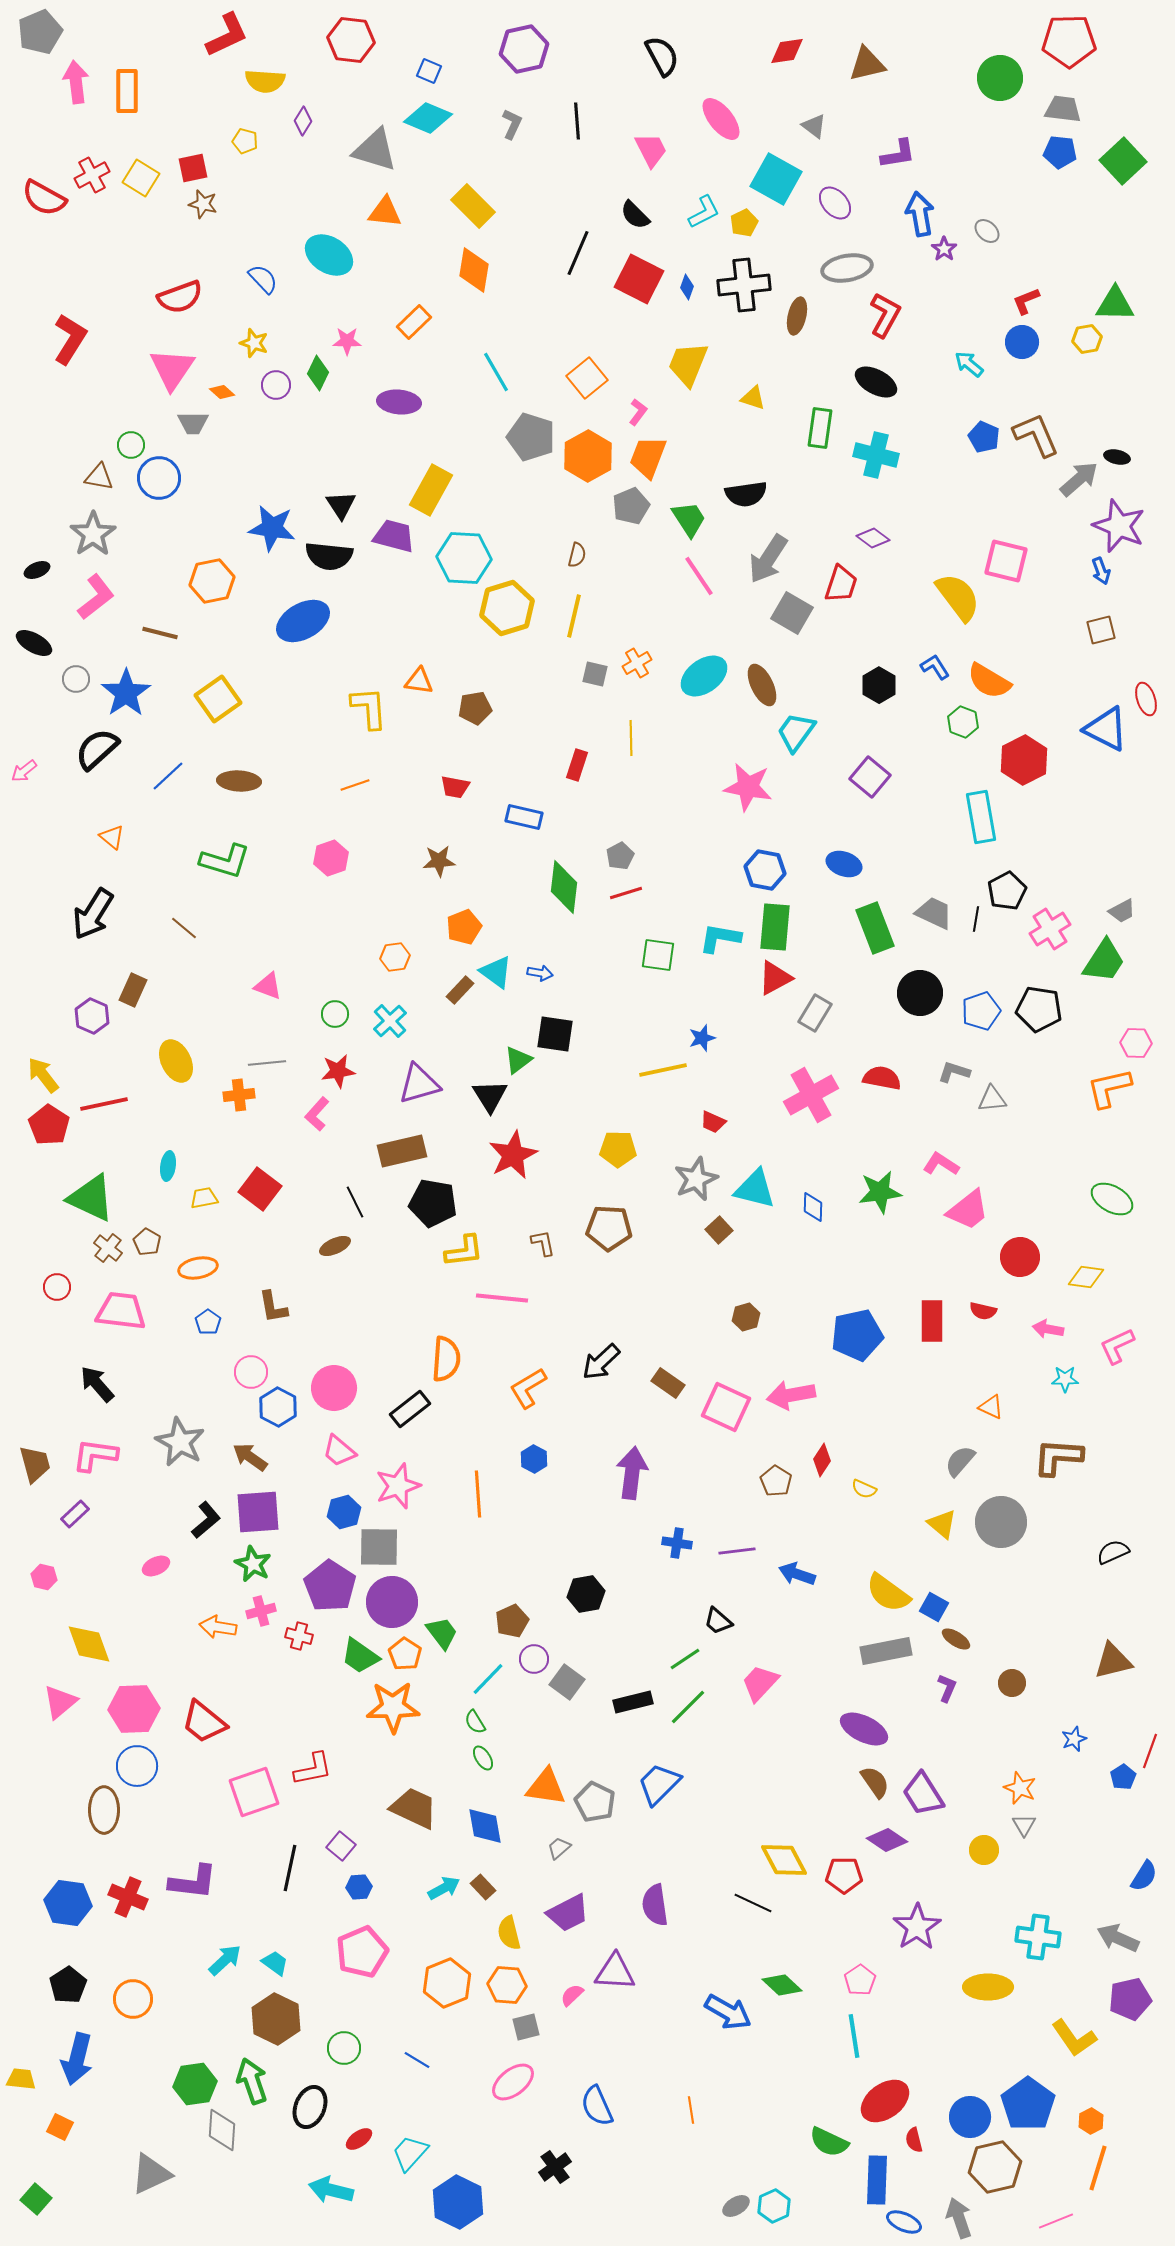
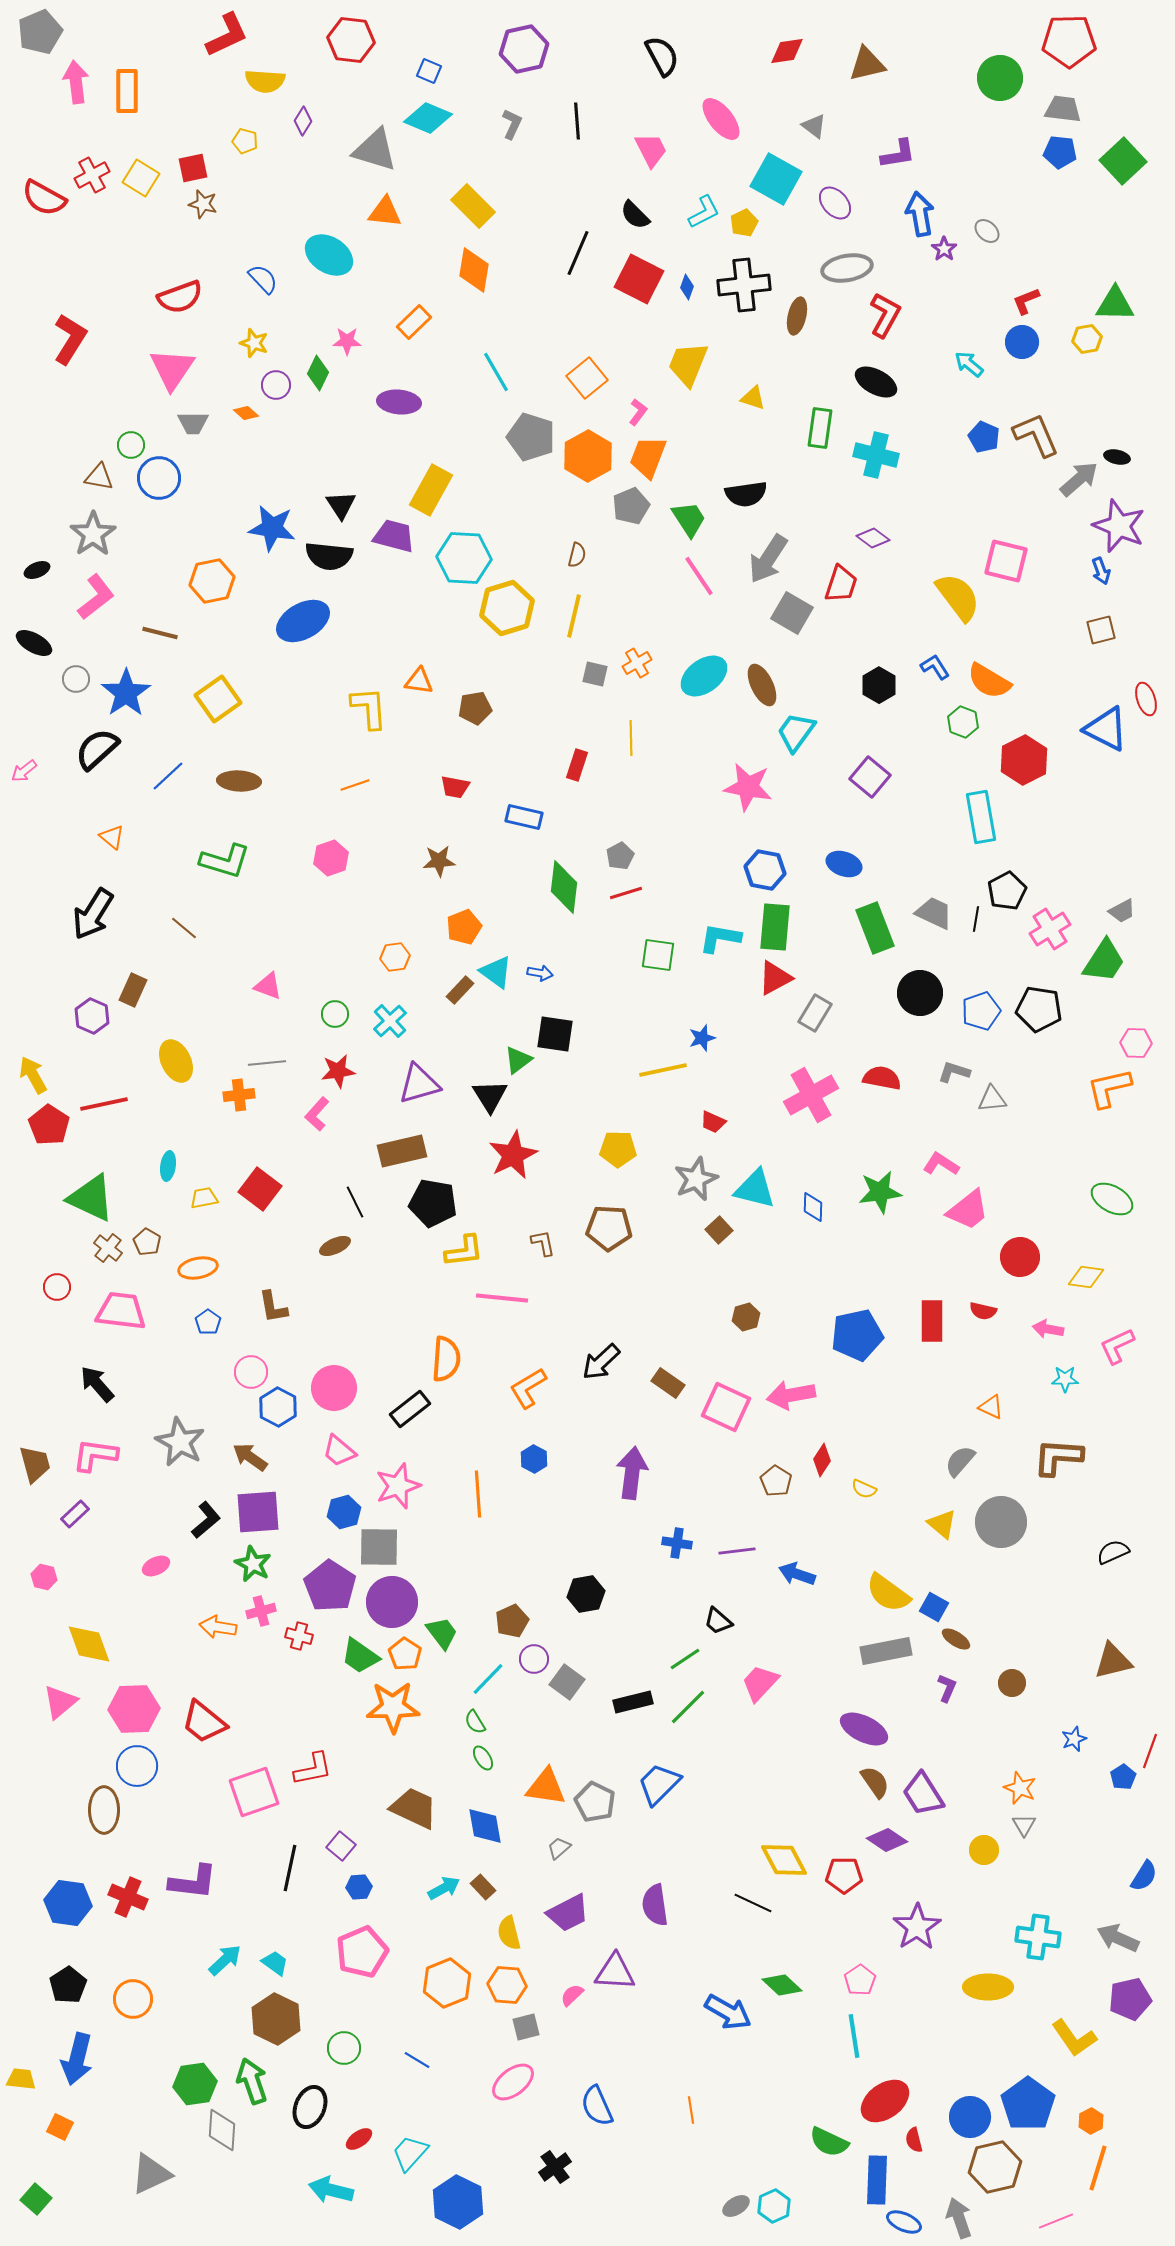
orange diamond at (222, 392): moved 24 px right, 21 px down
yellow arrow at (43, 1075): moved 10 px left; rotated 9 degrees clockwise
